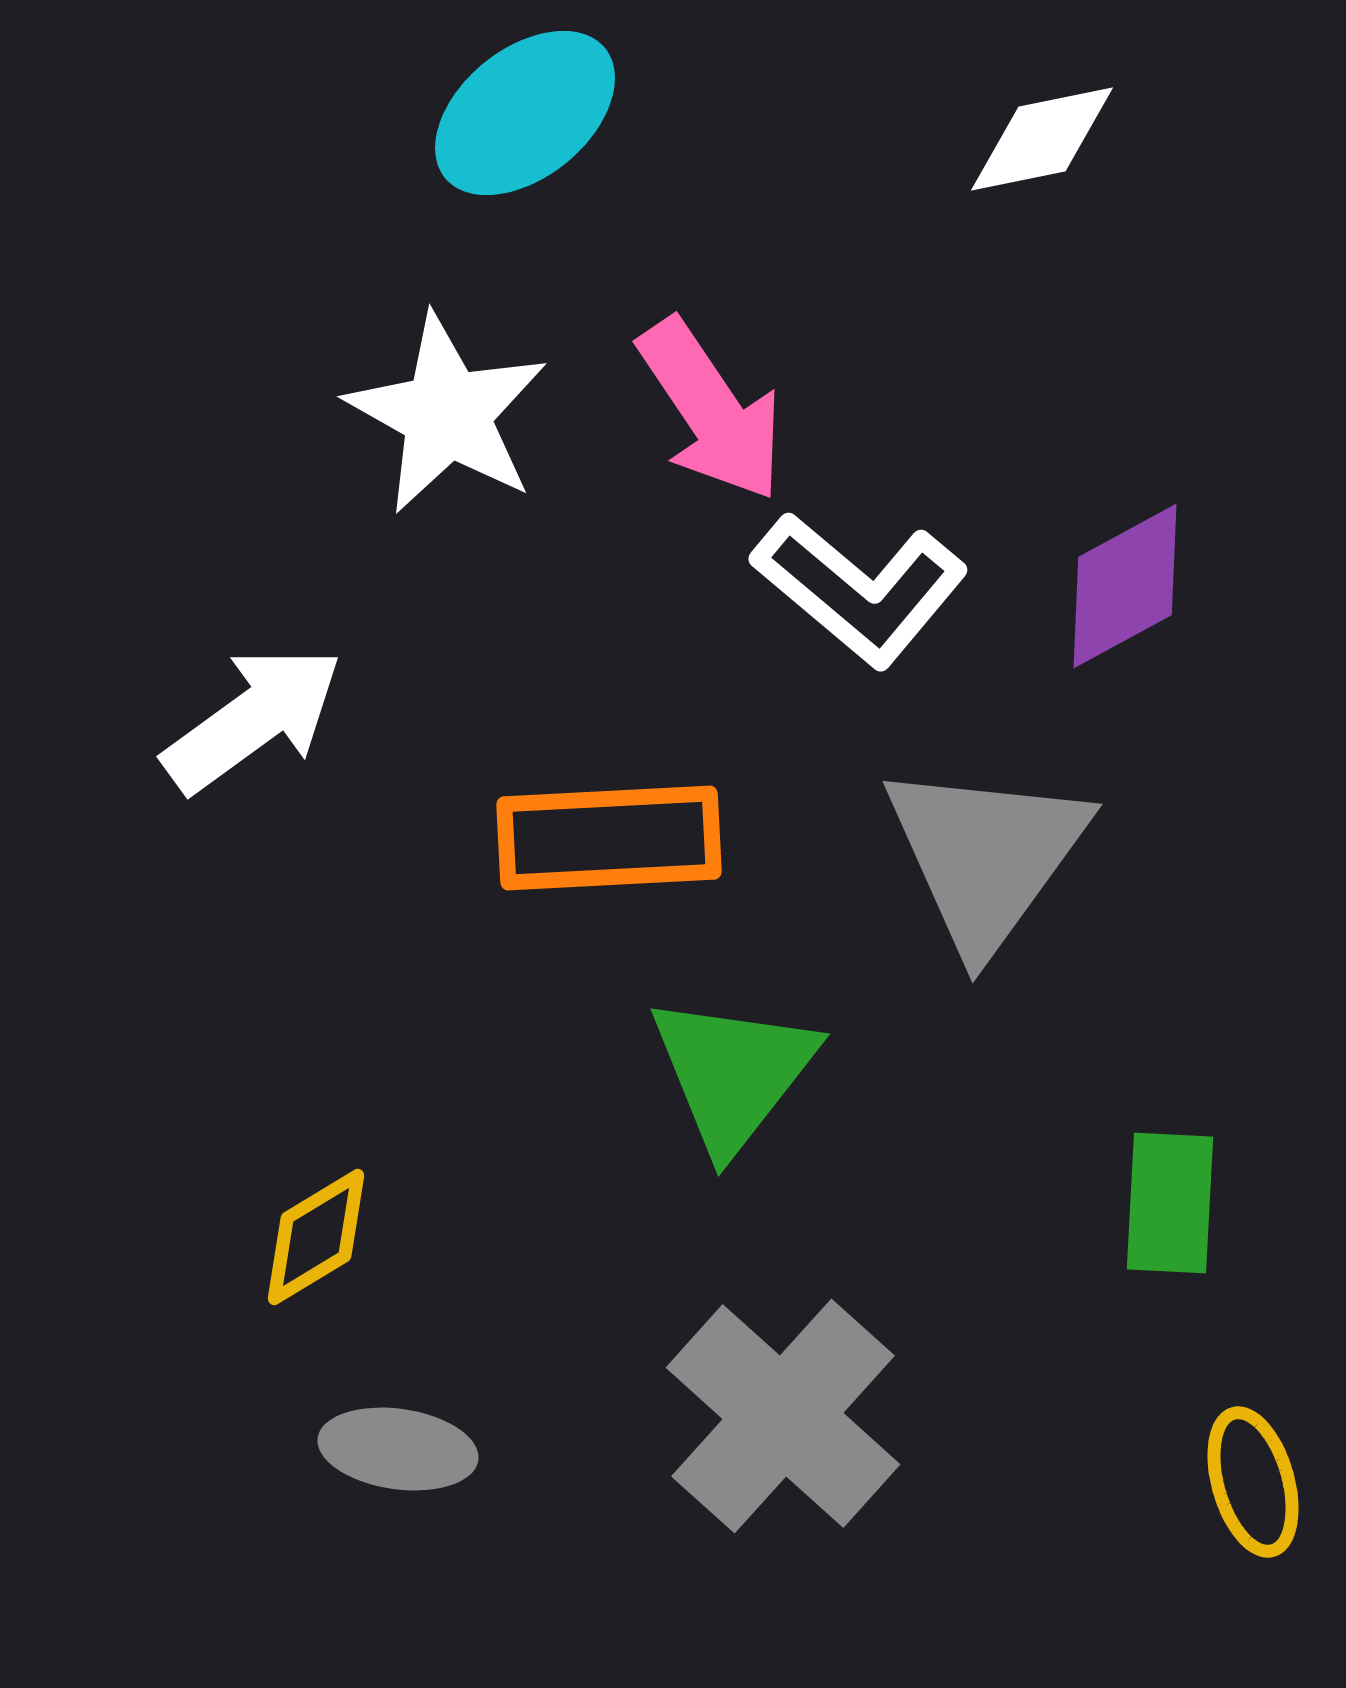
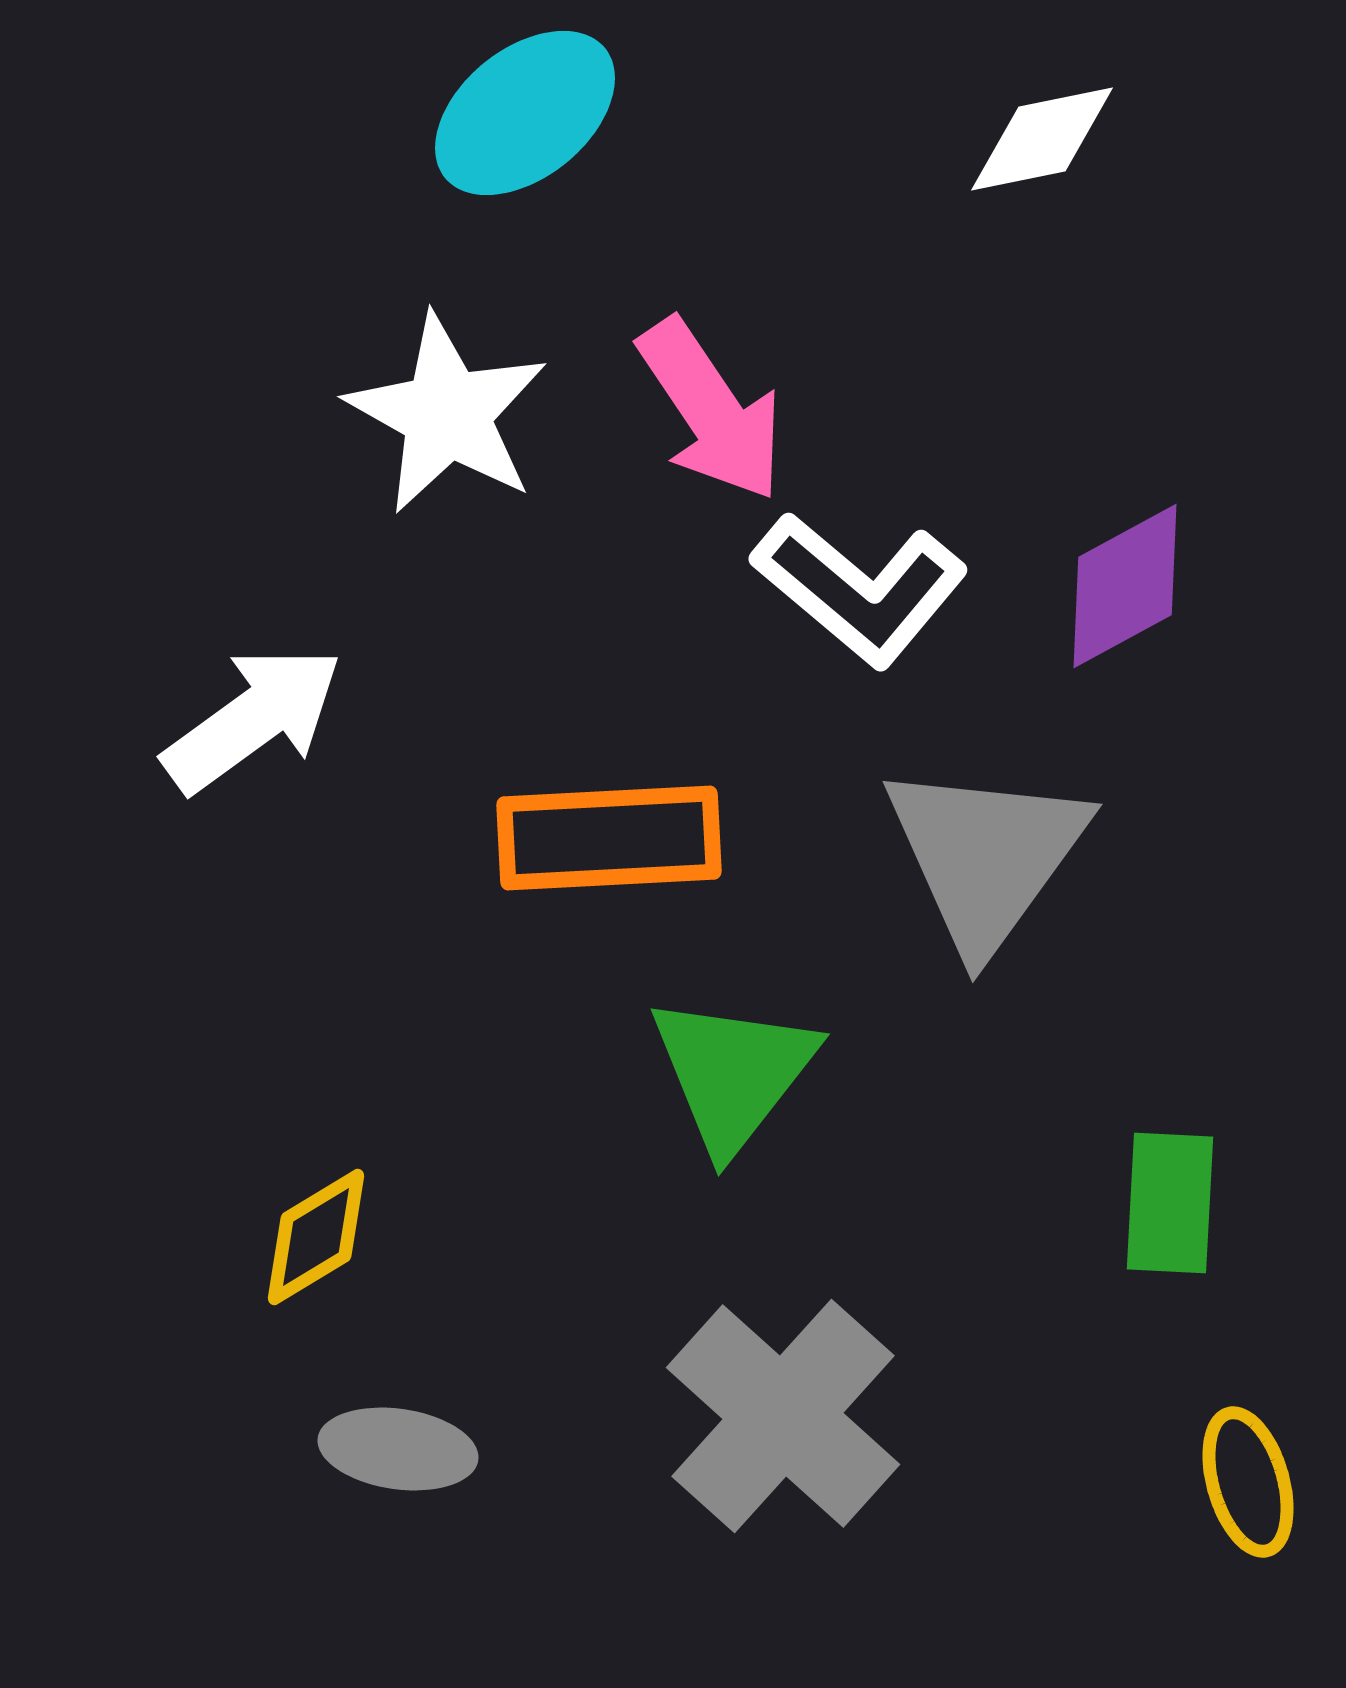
yellow ellipse: moved 5 px left
